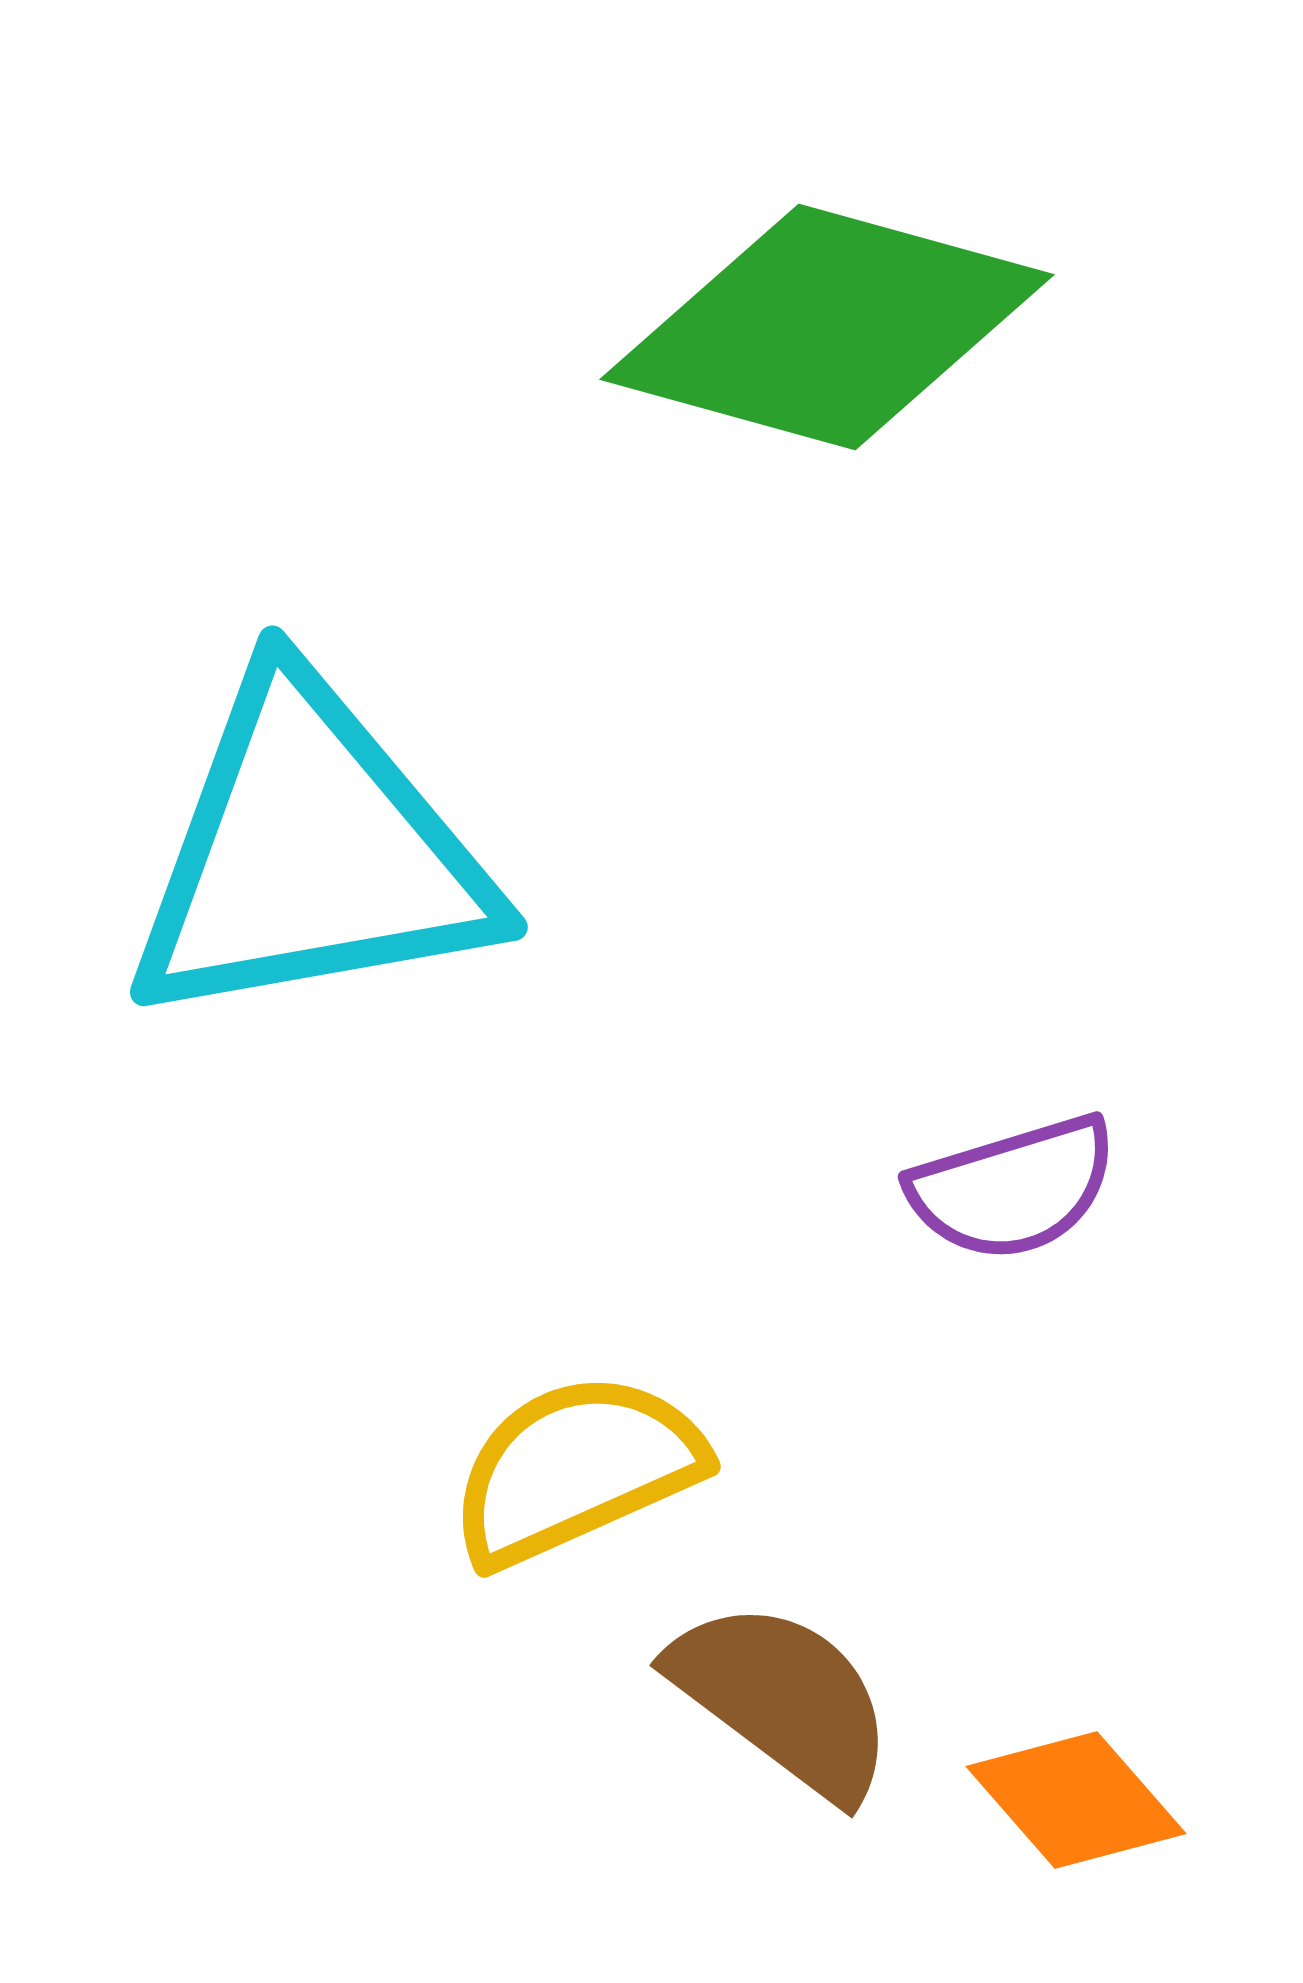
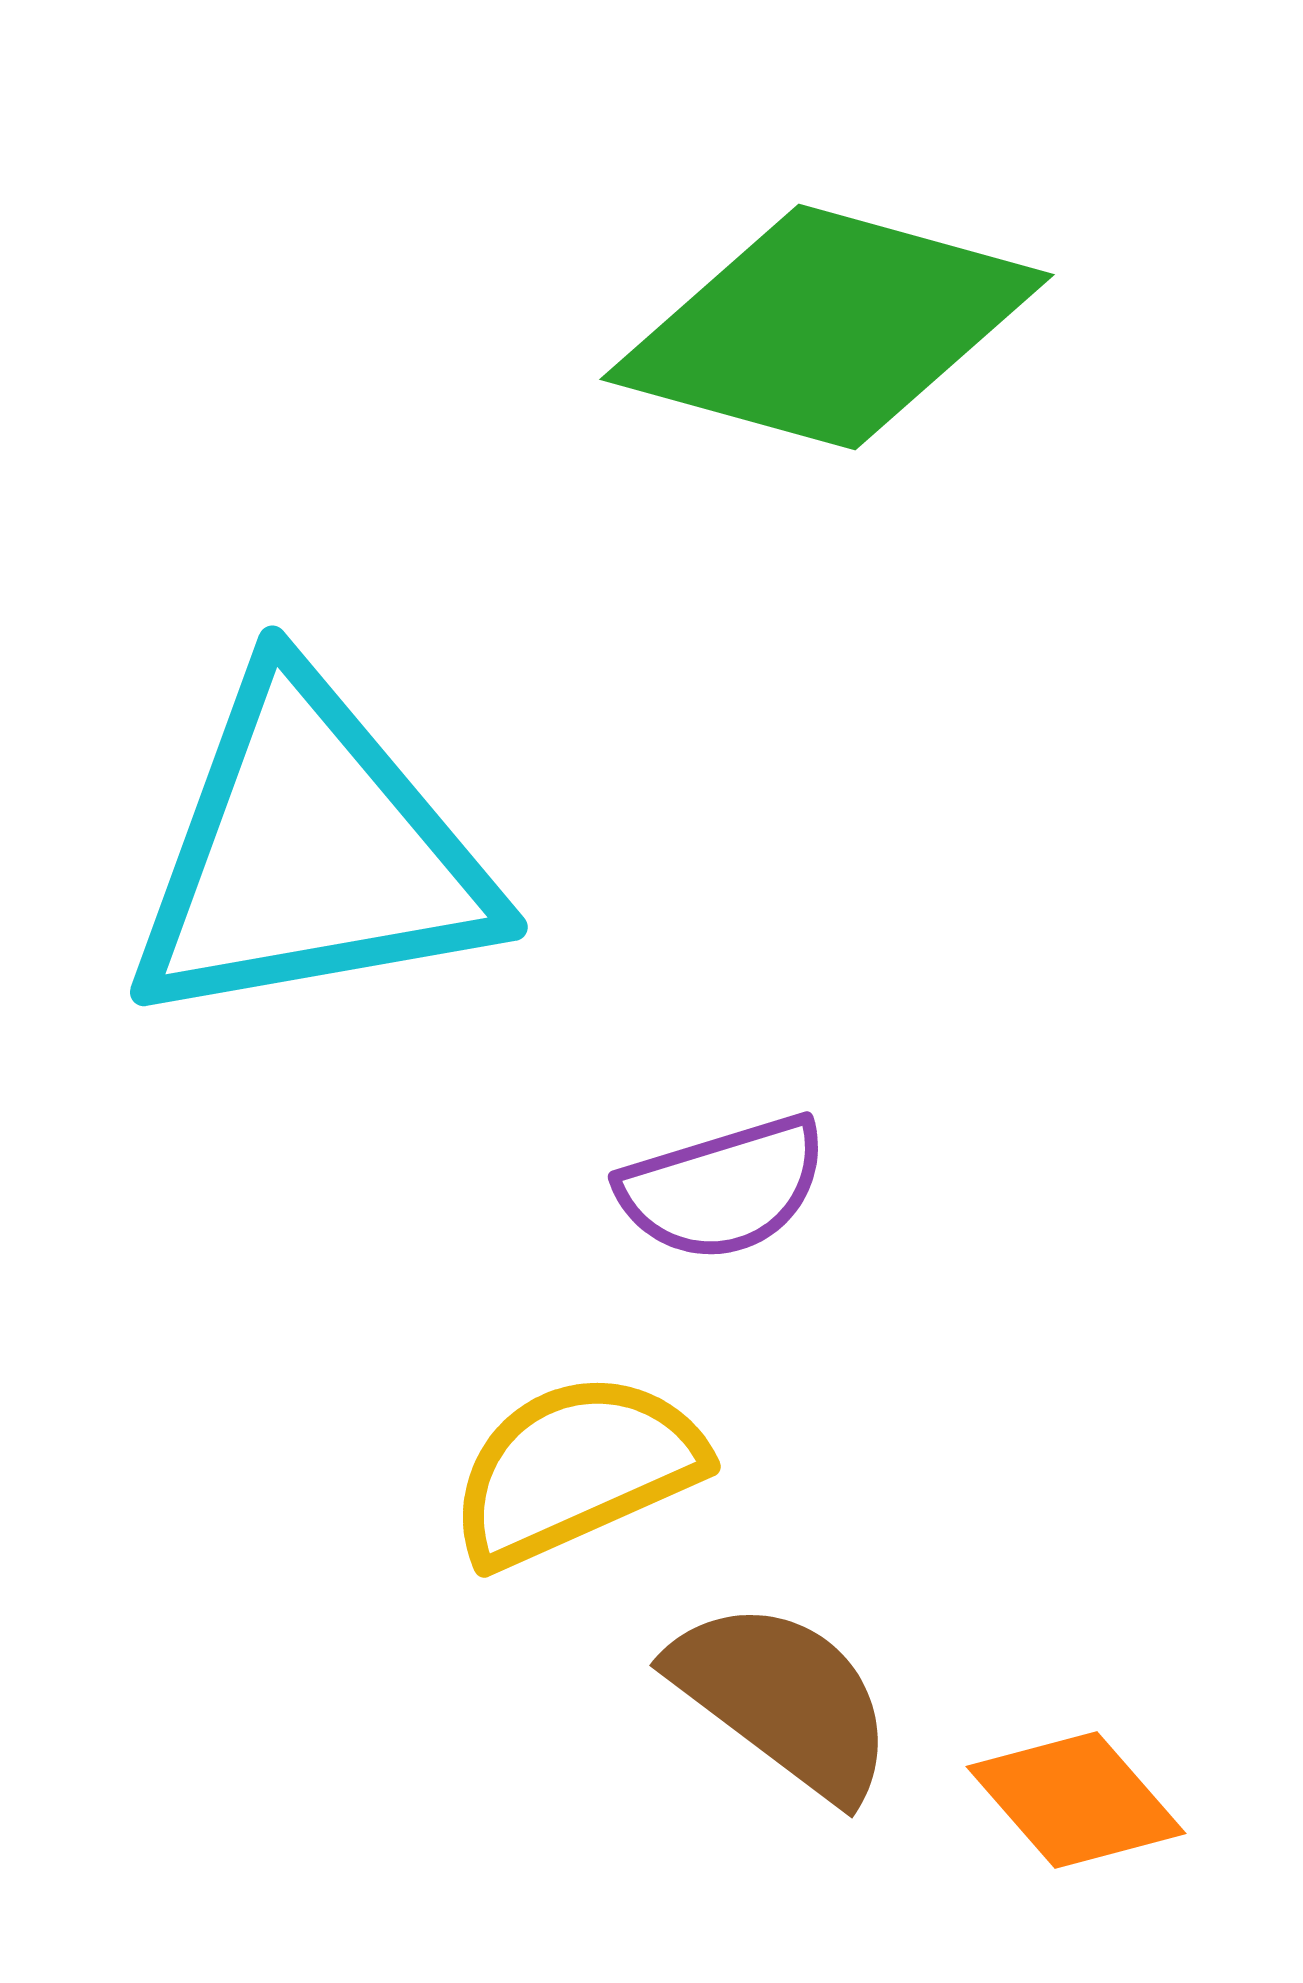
purple semicircle: moved 290 px left
